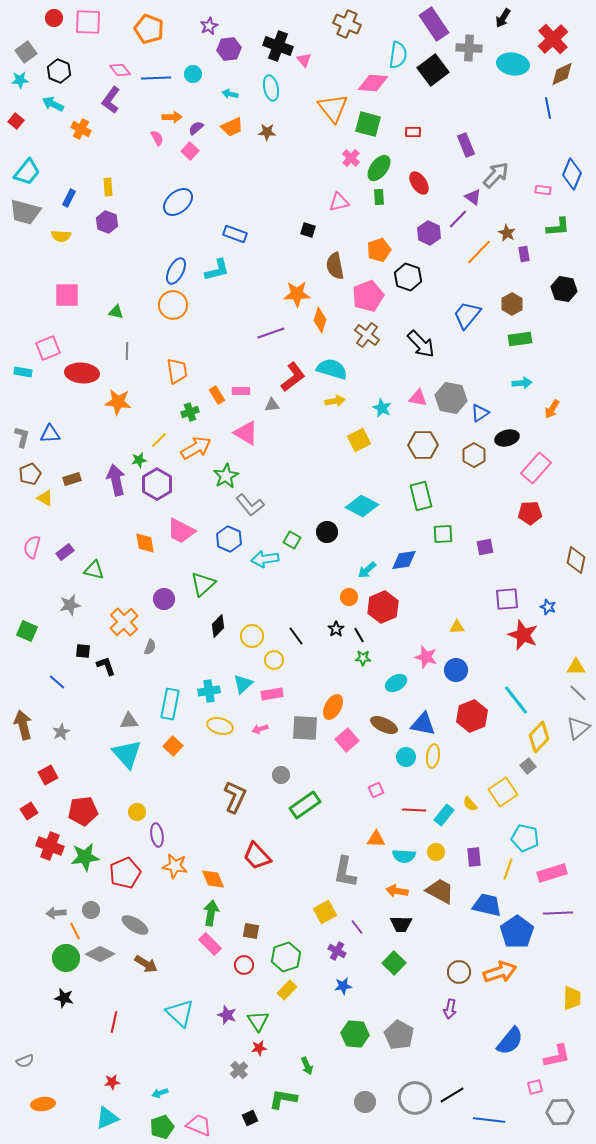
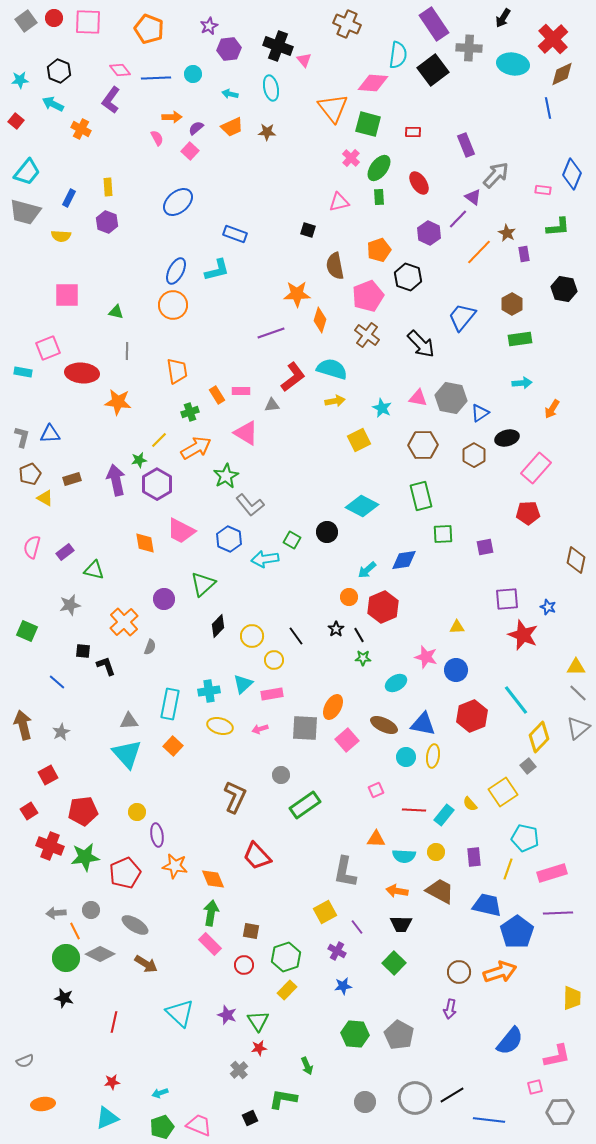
gray square at (26, 52): moved 31 px up
blue trapezoid at (467, 315): moved 5 px left, 2 px down
red pentagon at (530, 513): moved 2 px left
